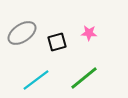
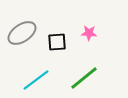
black square: rotated 12 degrees clockwise
